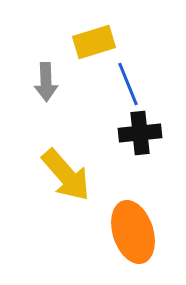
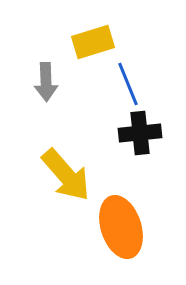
yellow rectangle: moved 1 px left
orange ellipse: moved 12 px left, 5 px up
